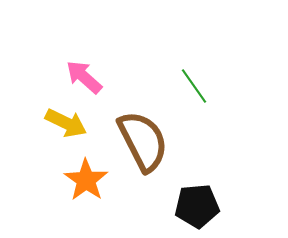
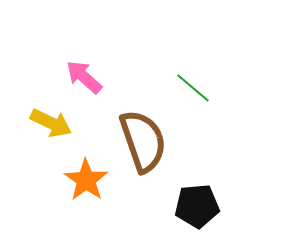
green line: moved 1 px left, 2 px down; rotated 15 degrees counterclockwise
yellow arrow: moved 15 px left
brown semicircle: rotated 8 degrees clockwise
